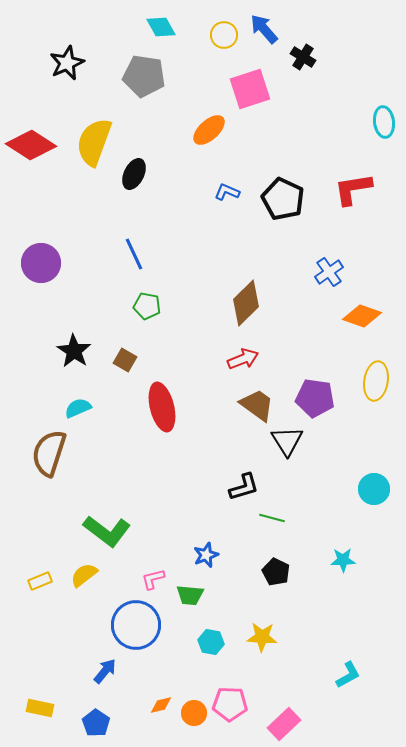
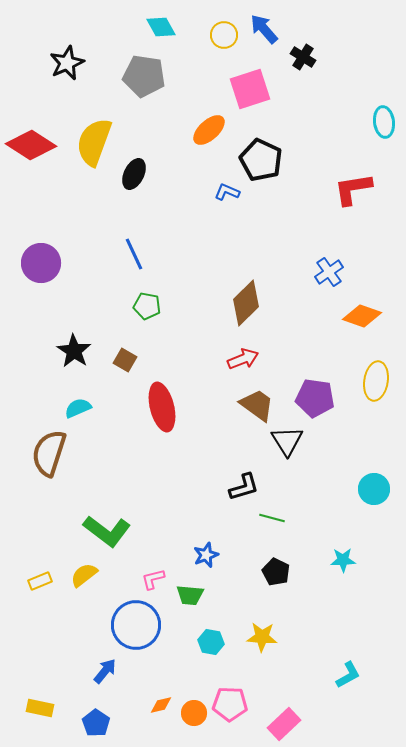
black pentagon at (283, 199): moved 22 px left, 39 px up
